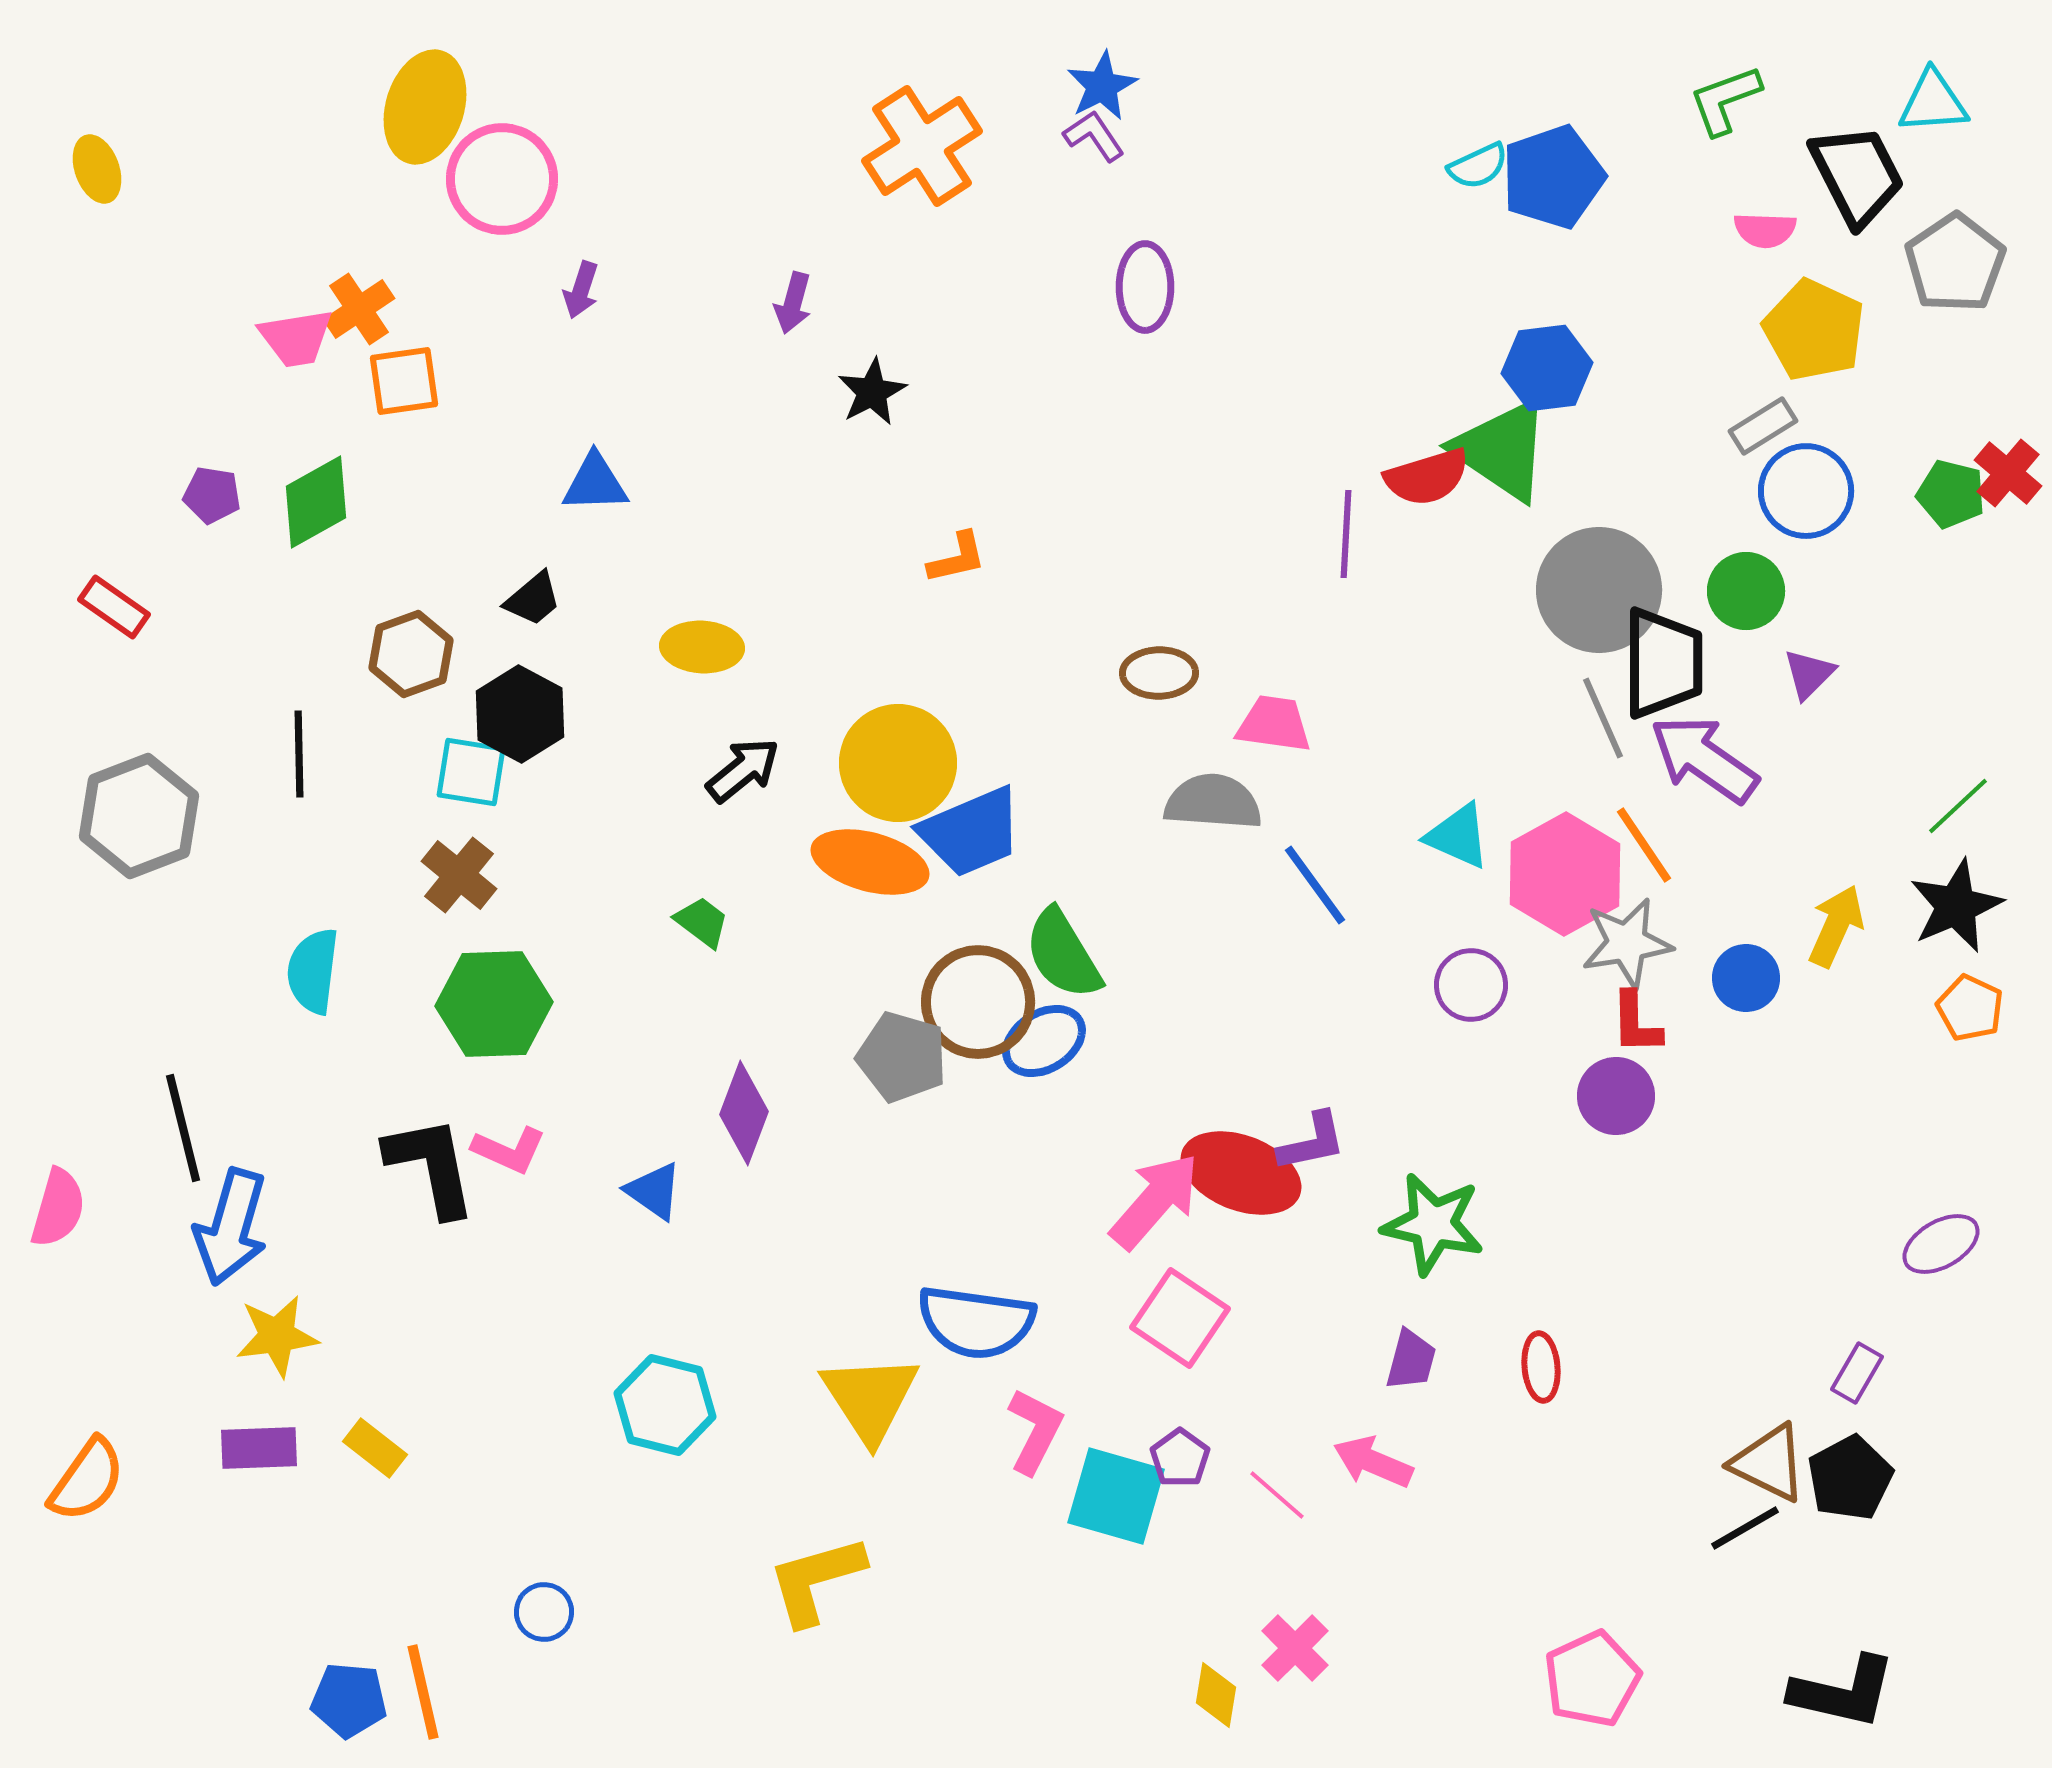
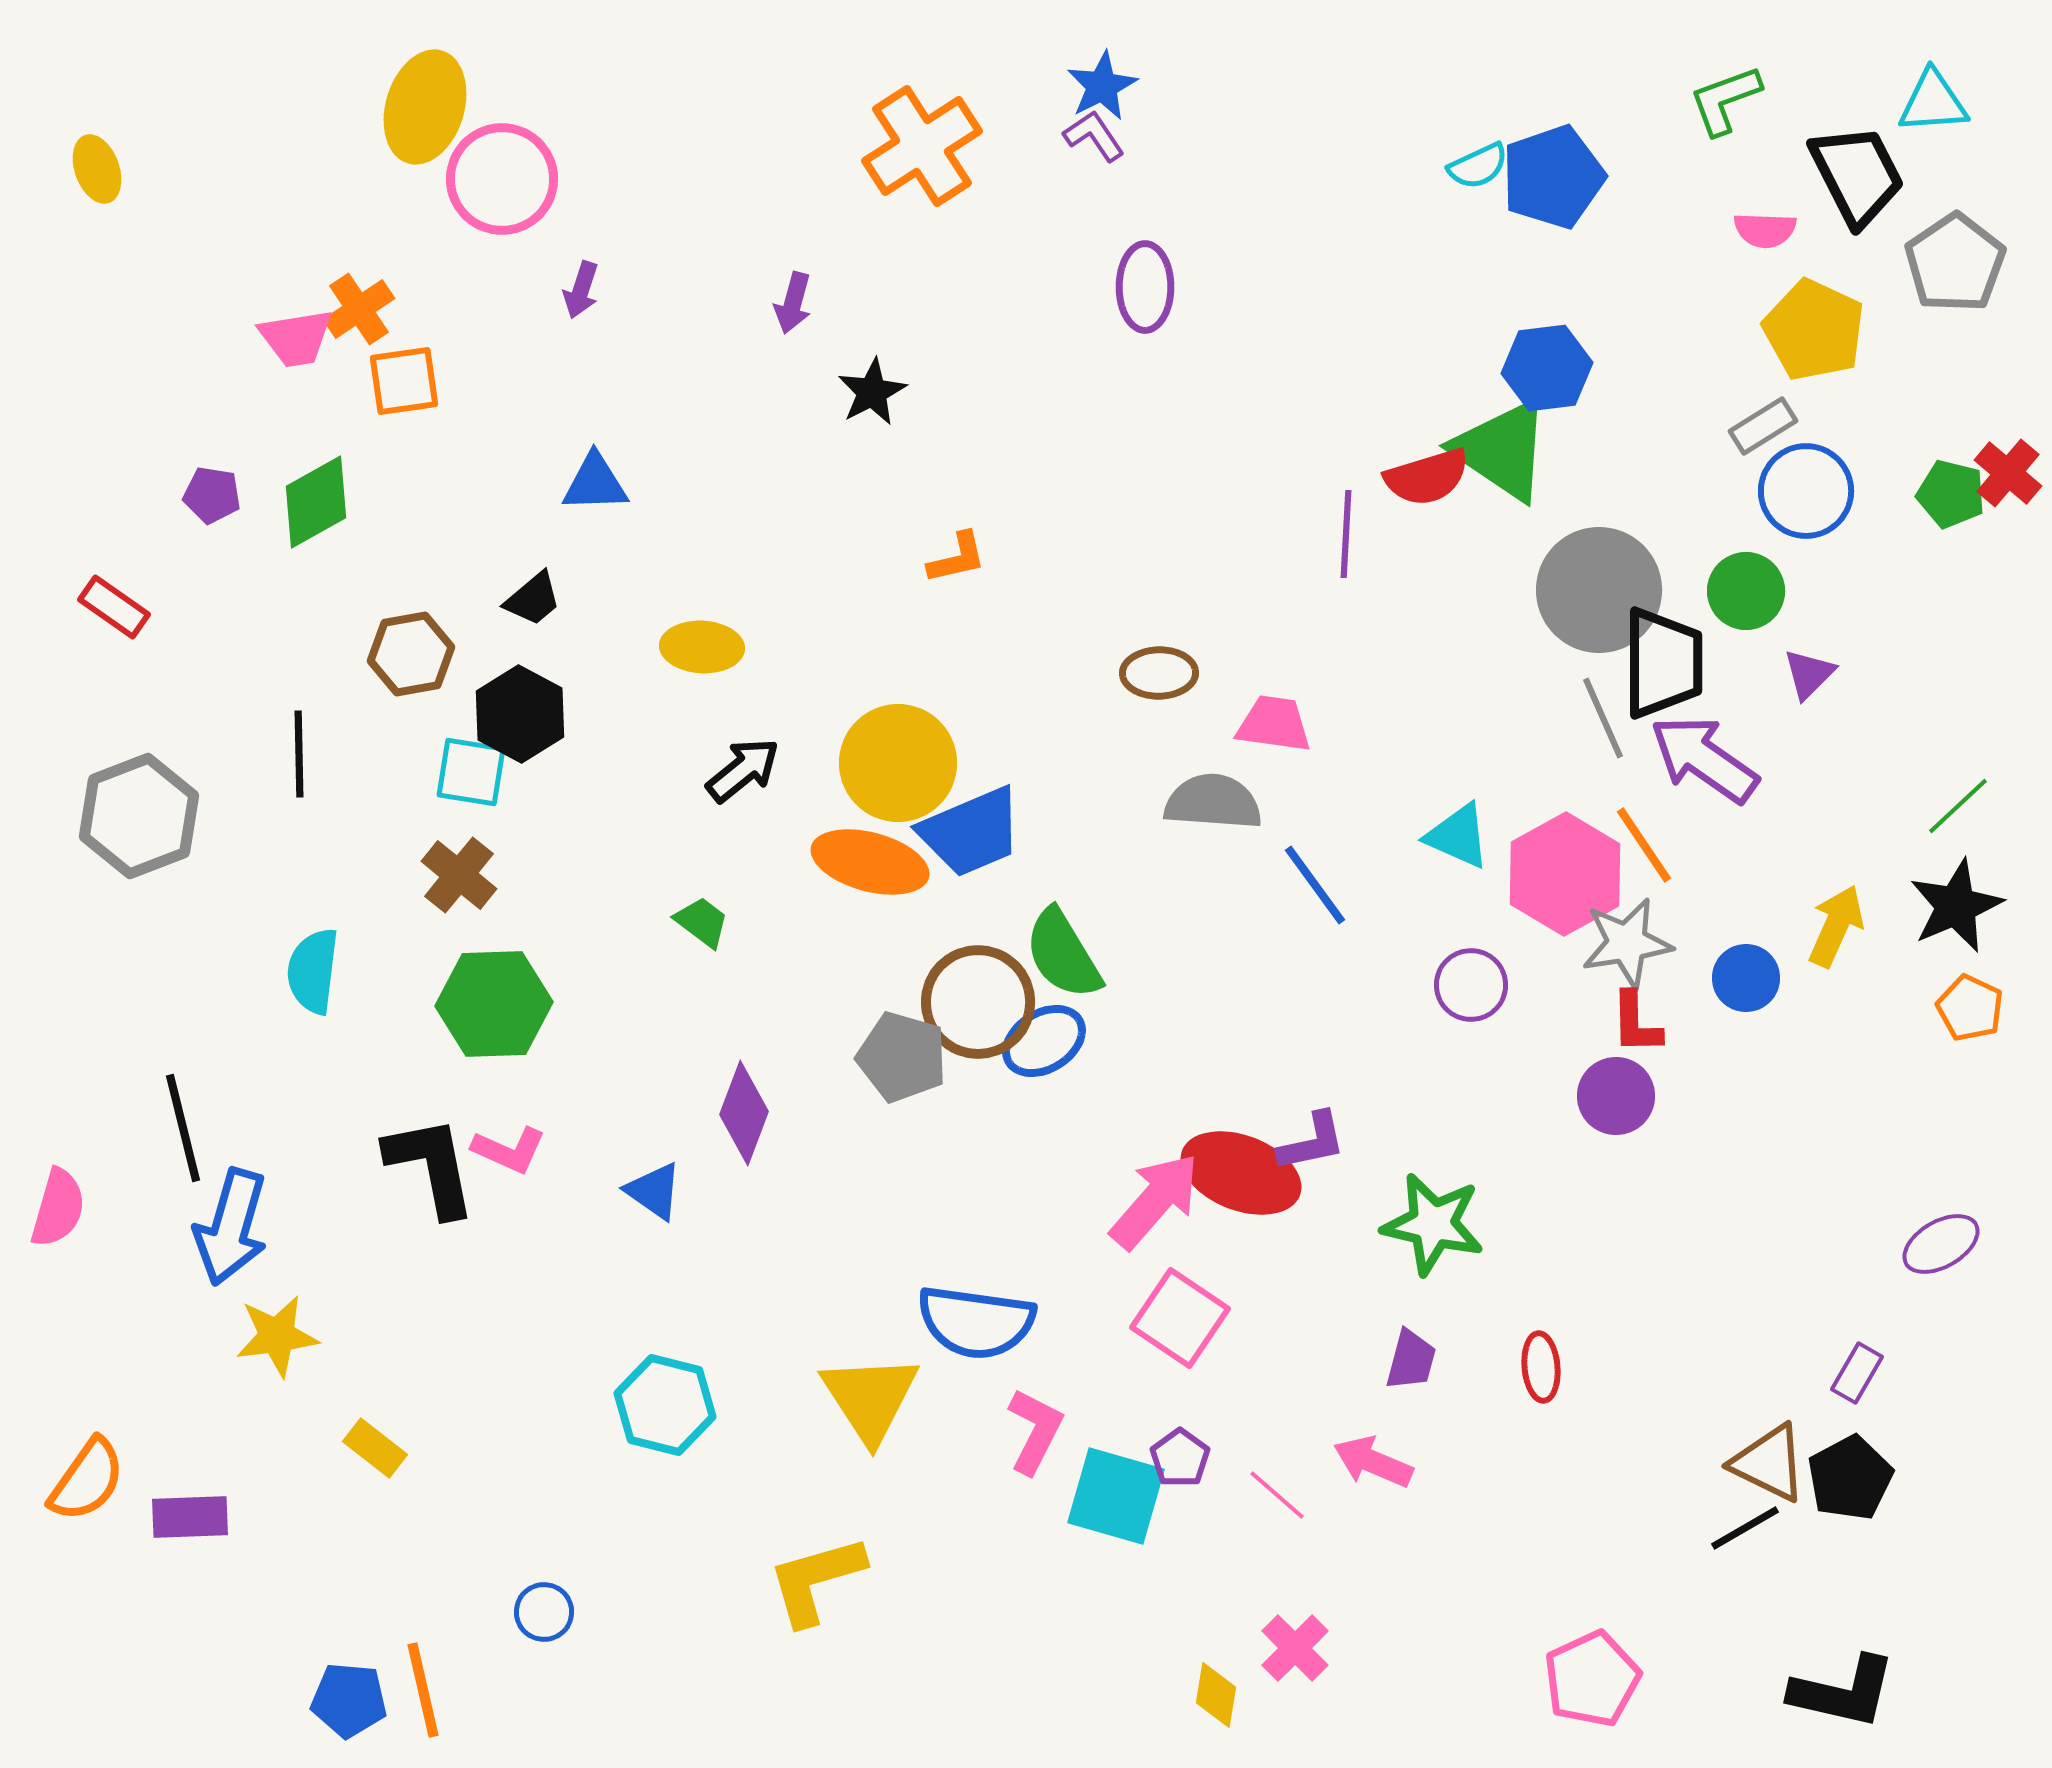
brown hexagon at (411, 654): rotated 10 degrees clockwise
purple rectangle at (259, 1448): moved 69 px left, 69 px down
orange line at (423, 1692): moved 2 px up
